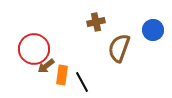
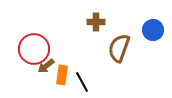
brown cross: rotated 12 degrees clockwise
